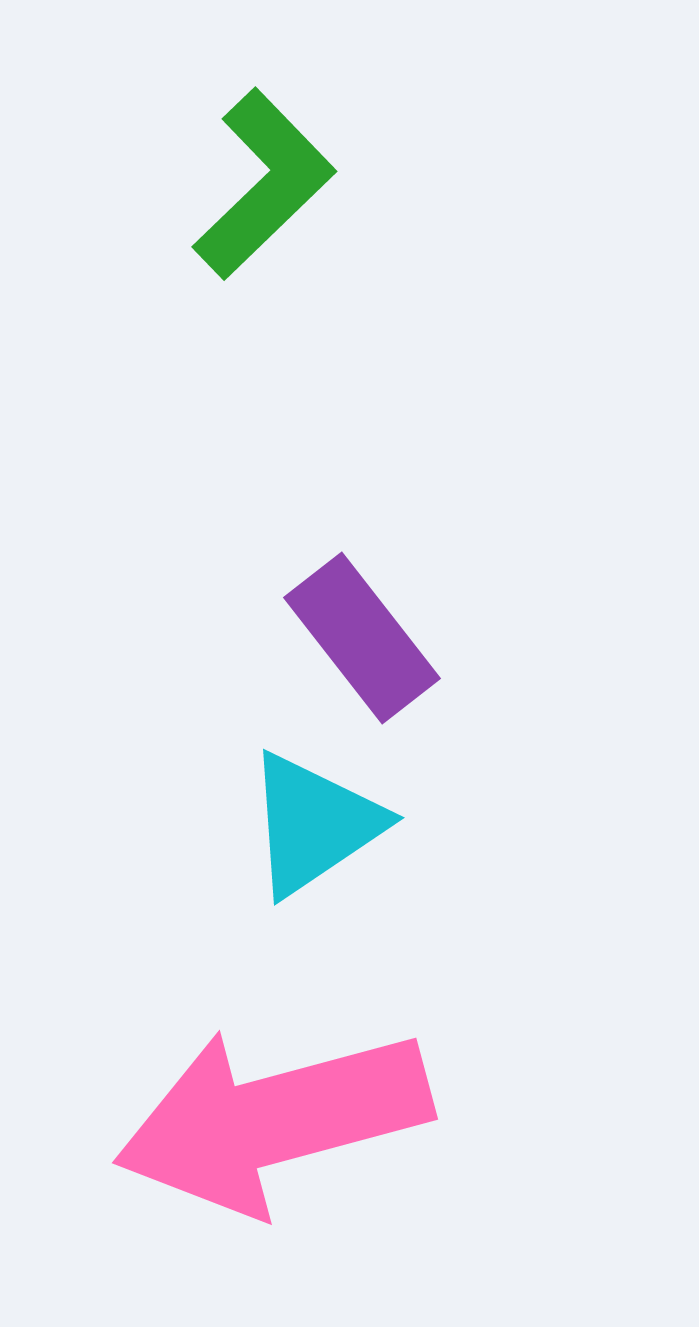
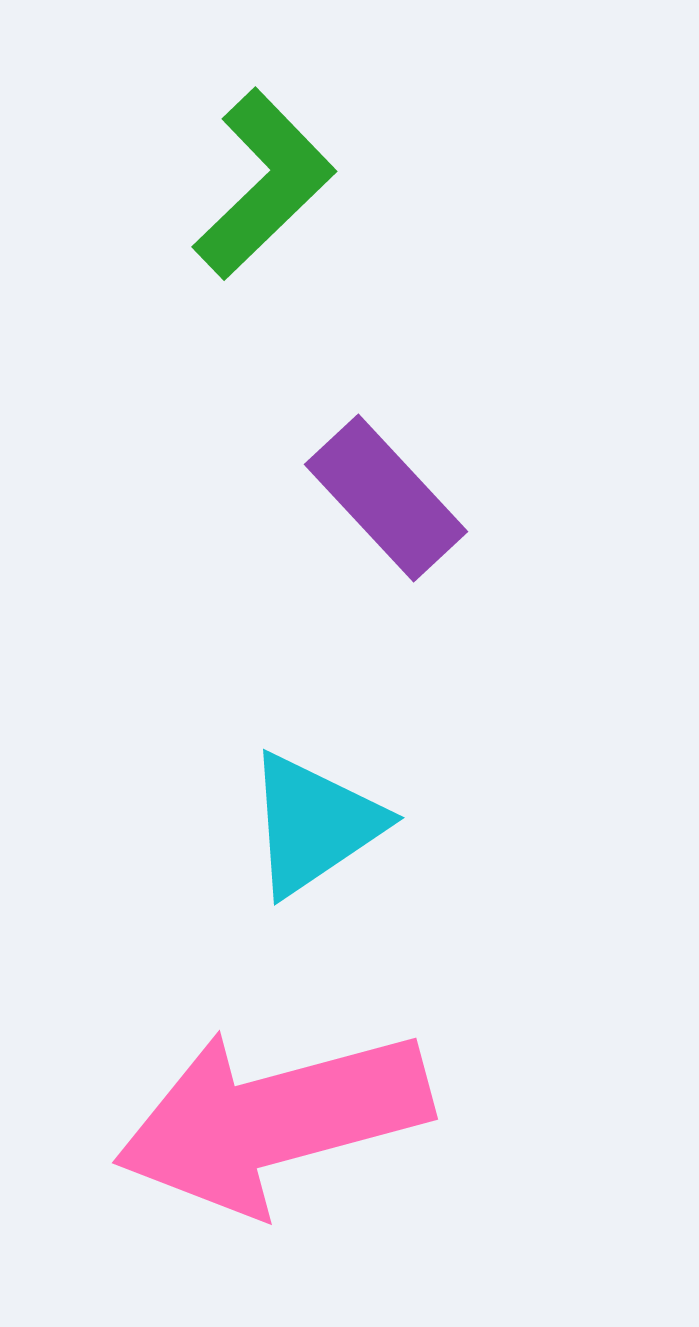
purple rectangle: moved 24 px right, 140 px up; rotated 5 degrees counterclockwise
